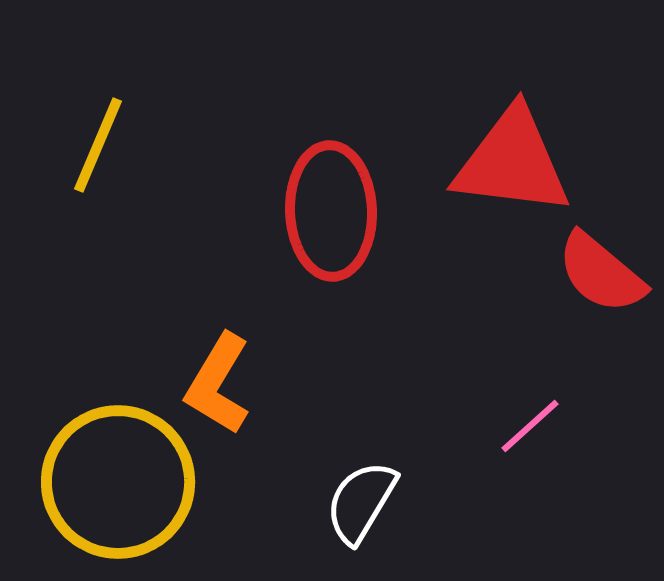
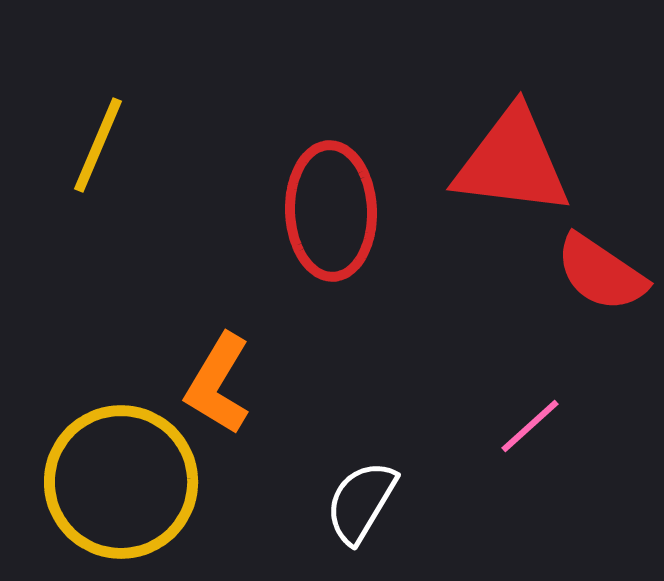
red semicircle: rotated 6 degrees counterclockwise
yellow circle: moved 3 px right
